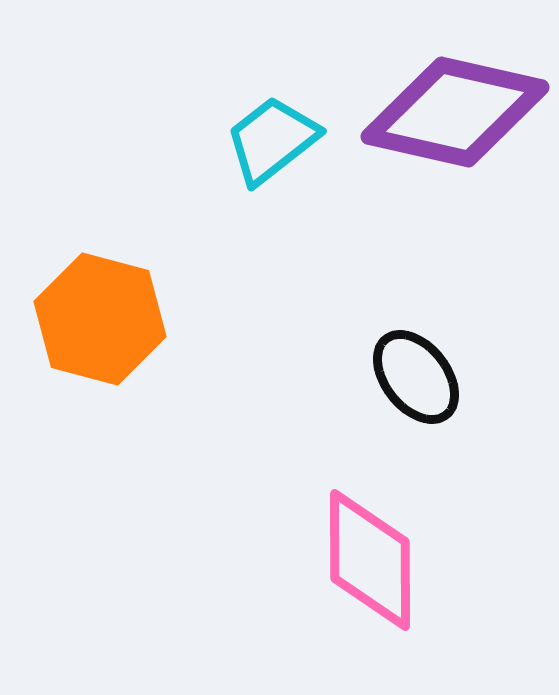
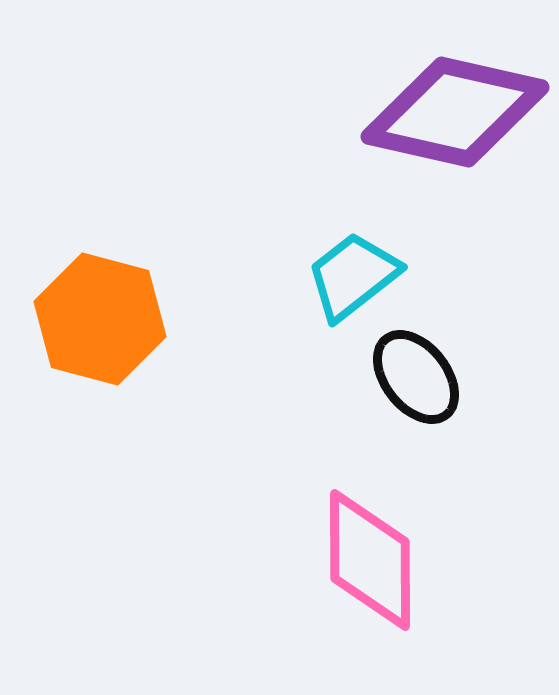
cyan trapezoid: moved 81 px right, 136 px down
